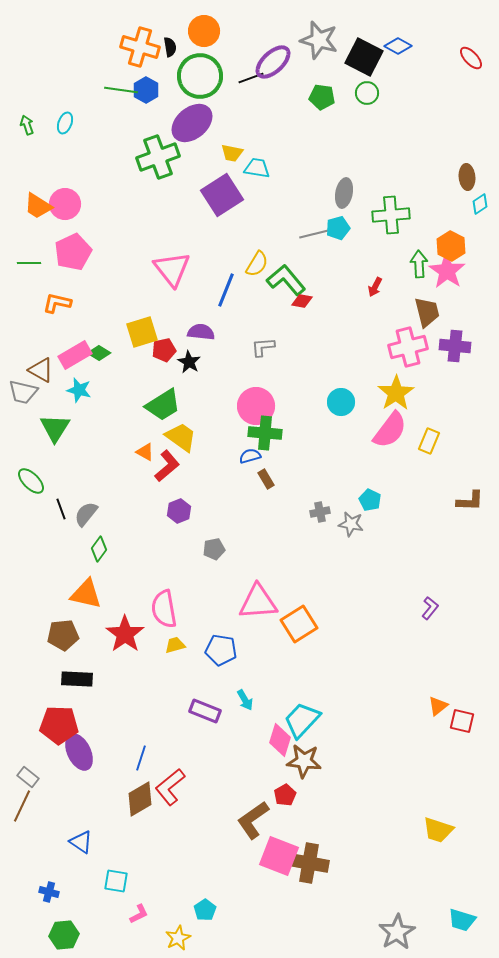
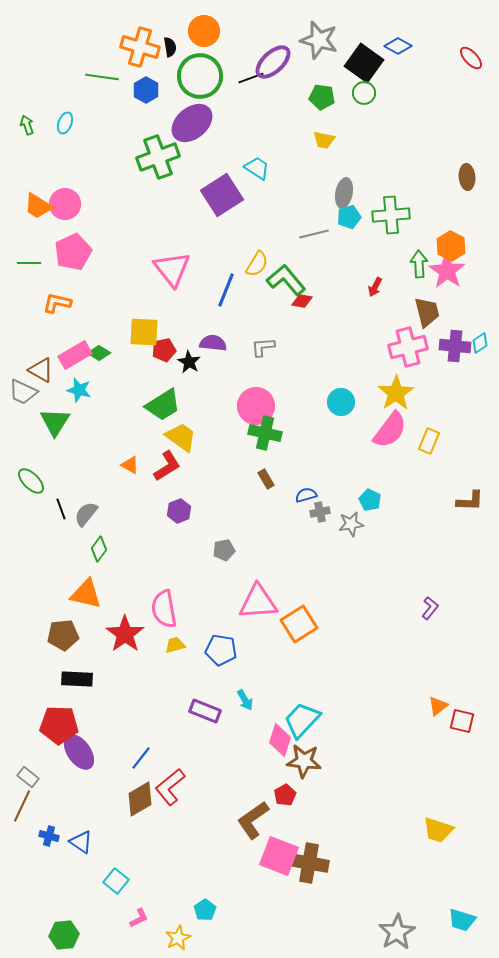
black square at (364, 57): moved 6 px down; rotated 9 degrees clockwise
green line at (121, 90): moved 19 px left, 13 px up
green circle at (367, 93): moved 3 px left
yellow trapezoid at (232, 153): moved 92 px right, 13 px up
cyan trapezoid at (257, 168): rotated 24 degrees clockwise
cyan diamond at (480, 204): moved 139 px down
cyan pentagon at (338, 228): moved 11 px right, 11 px up
yellow square at (142, 332): moved 2 px right; rotated 20 degrees clockwise
purple semicircle at (201, 332): moved 12 px right, 11 px down
gray trapezoid at (23, 392): rotated 12 degrees clockwise
green triangle at (55, 428): moved 6 px up
green cross at (265, 433): rotated 8 degrees clockwise
orange triangle at (145, 452): moved 15 px left, 13 px down
blue semicircle at (250, 456): moved 56 px right, 39 px down
red L-shape at (167, 466): rotated 8 degrees clockwise
gray star at (351, 524): rotated 20 degrees counterclockwise
gray pentagon at (214, 549): moved 10 px right, 1 px down
purple ellipse at (79, 752): rotated 9 degrees counterclockwise
blue line at (141, 758): rotated 20 degrees clockwise
cyan square at (116, 881): rotated 30 degrees clockwise
blue cross at (49, 892): moved 56 px up
pink L-shape at (139, 914): moved 4 px down
